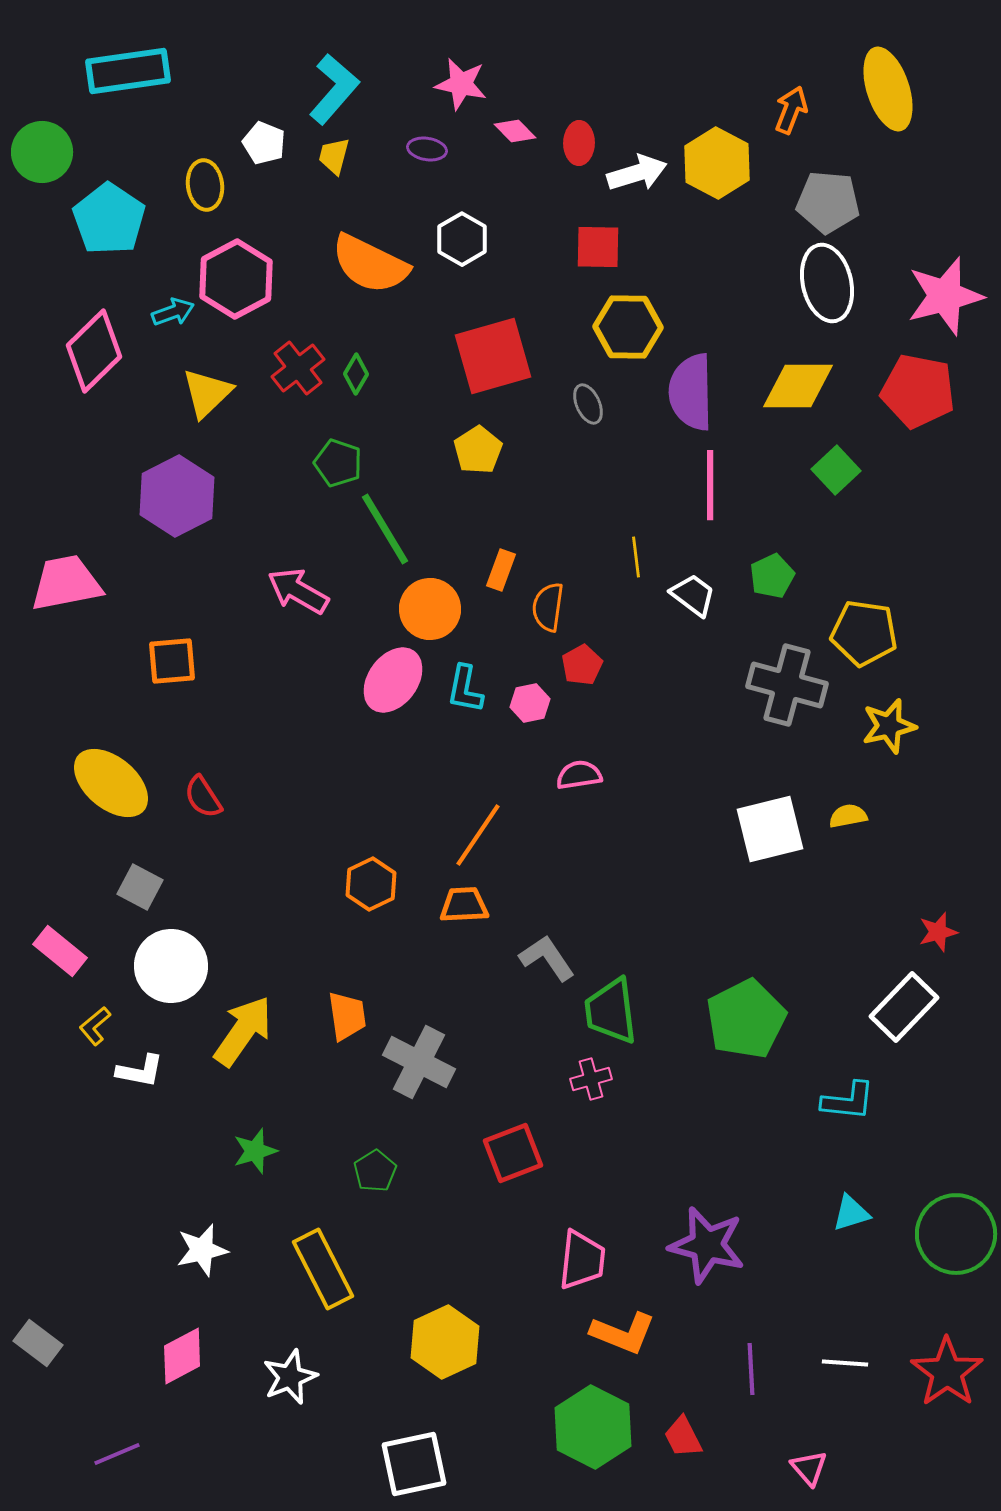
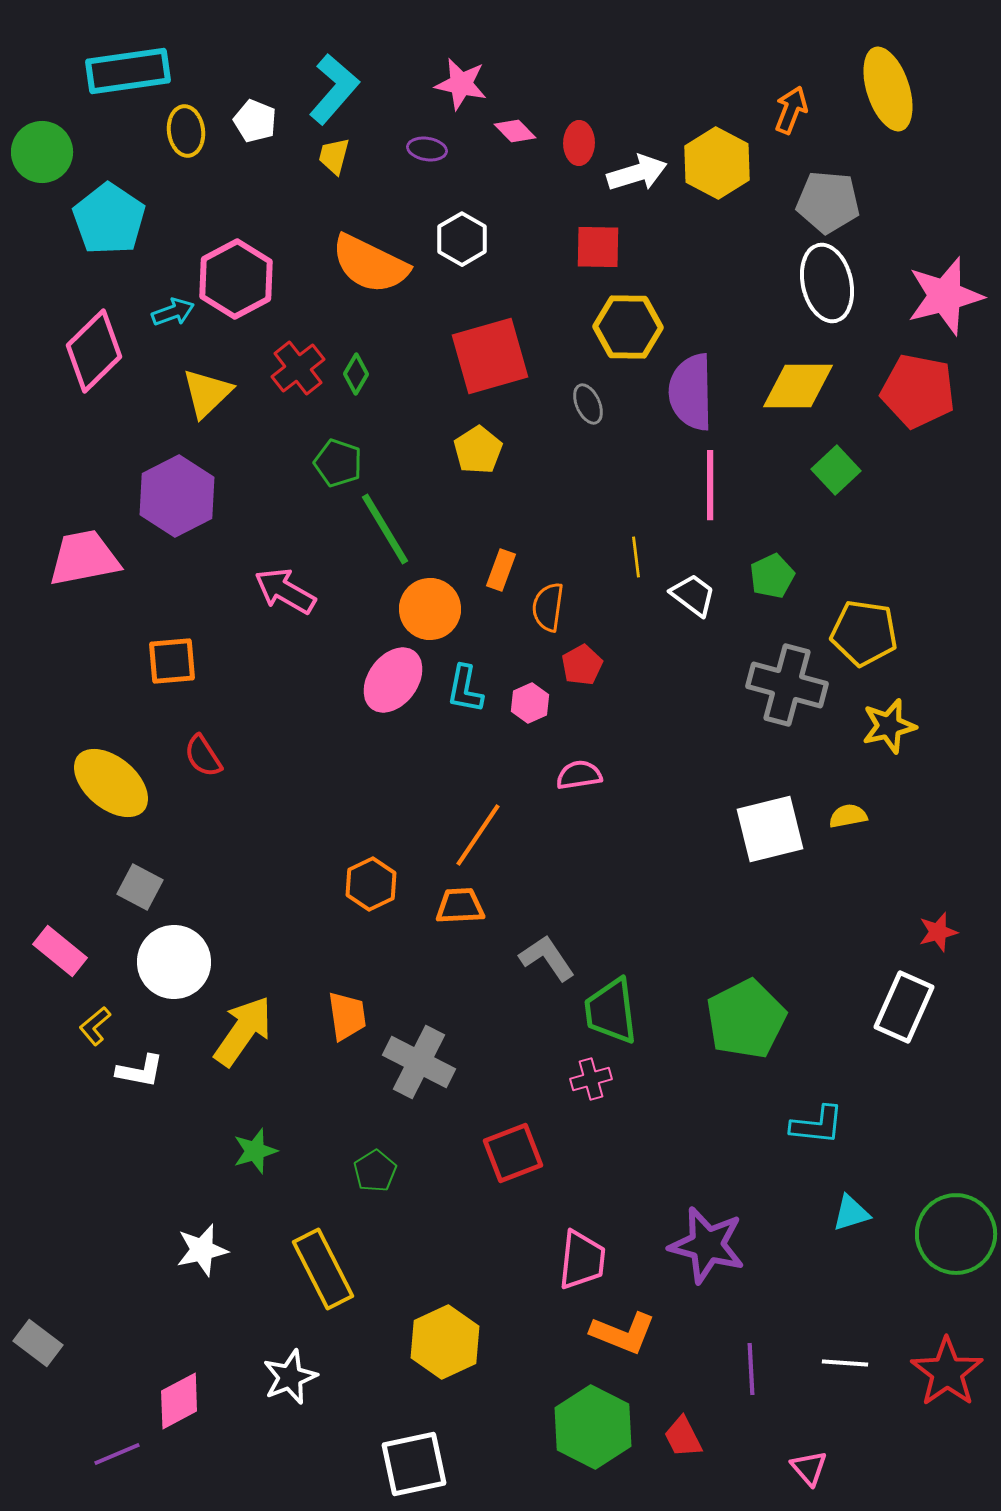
white pentagon at (264, 143): moved 9 px left, 22 px up
yellow ellipse at (205, 185): moved 19 px left, 54 px up
red square at (493, 356): moved 3 px left
pink trapezoid at (66, 583): moved 18 px right, 25 px up
pink arrow at (298, 591): moved 13 px left
pink hexagon at (530, 703): rotated 12 degrees counterclockwise
red semicircle at (203, 797): moved 41 px up
orange trapezoid at (464, 905): moved 4 px left, 1 px down
white circle at (171, 966): moved 3 px right, 4 px up
white rectangle at (904, 1007): rotated 20 degrees counterclockwise
cyan L-shape at (848, 1101): moved 31 px left, 24 px down
pink diamond at (182, 1356): moved 3 px left, 45 px down
